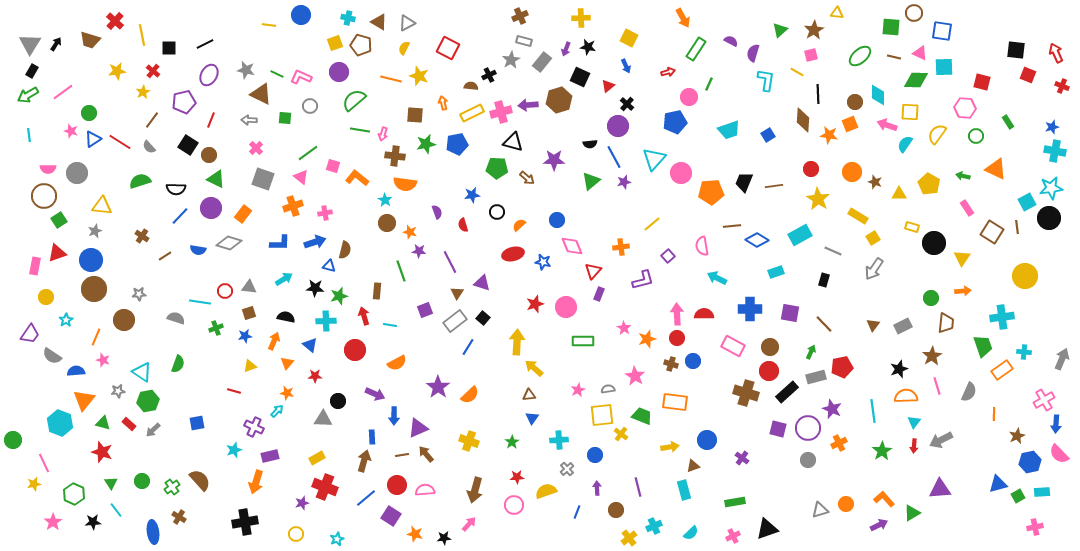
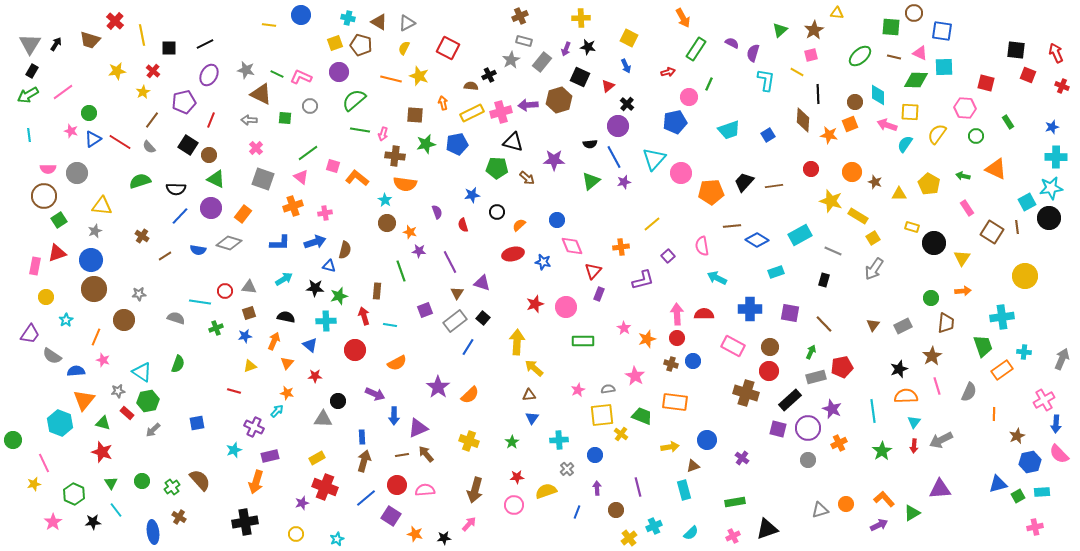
purple semicircle at (731, 41): moved 1 px right, 2 px down
red square at (982, 82): moved 4 px right, 1 px down
cyan cross at (1055, 151): moved 1 px right, 6 px down; rotated 10 degrees counterclockwise
black trapezoid at (744, 182): rotated 20 degrees clockwise
yellow star at (818, 199): moved 13 px right, 2 px down; rotated 15 degrees counterclockwise
black rectangle at (787, 392): moved 3 px right, 8 px down
red rectangle at (129, 424): moved 2 px left, 11 px up
blue rectangle at (372, 437): moved 10 px left
